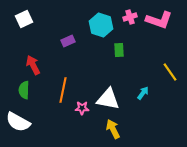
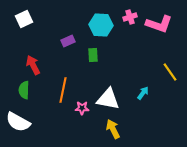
pink L-shape: moved 4 px down
cyan hexagon: rotated 15 degrees counterclockwise
green rectangle: moved 26 px left, 5 px down
